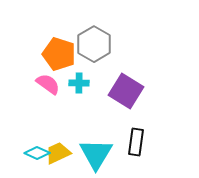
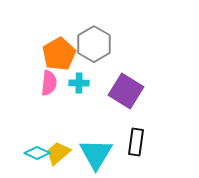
orange pentagon: rotated 24 degrees clockwise
pink semicircle: moved 1 px right, 1 px up; rotated 60 degrees clockwise
yellow trapezoid: rotated 16 degrees counterclockwise
